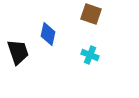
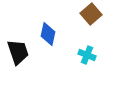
brown square: rotated 30 degrees clockwise
cyan cross: moved 3 px left
